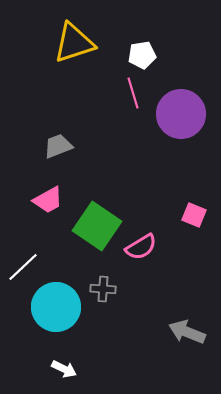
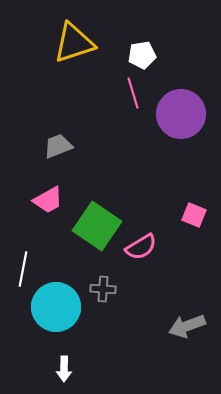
white line: moved 2 px down; rotated 36 degrees counterclockwise
gray arrow: moved 6 px up; rotated 42 degrees counterclockwise
white arrow: rotated 65 degrees clockwise
